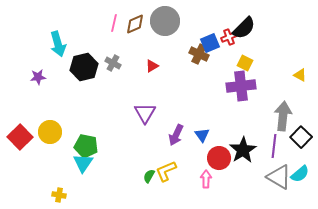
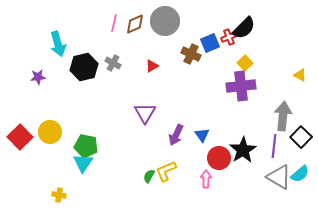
brown cross: moved 8 px left
yellow square: rotated 21 degrees clockwise
